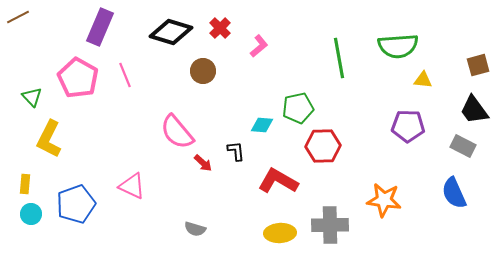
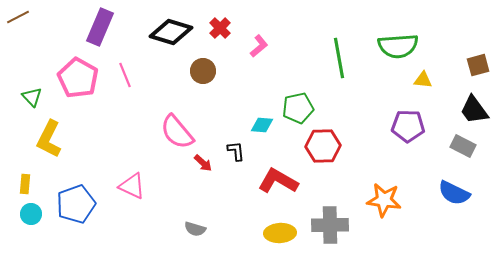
blue semicircle: rotated 40 degrees counterclockwise
